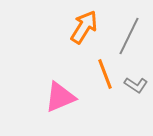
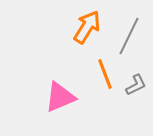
orange arrow: moved 3 px right
gray L-shape: rotated 60 degrees counterclockwise
